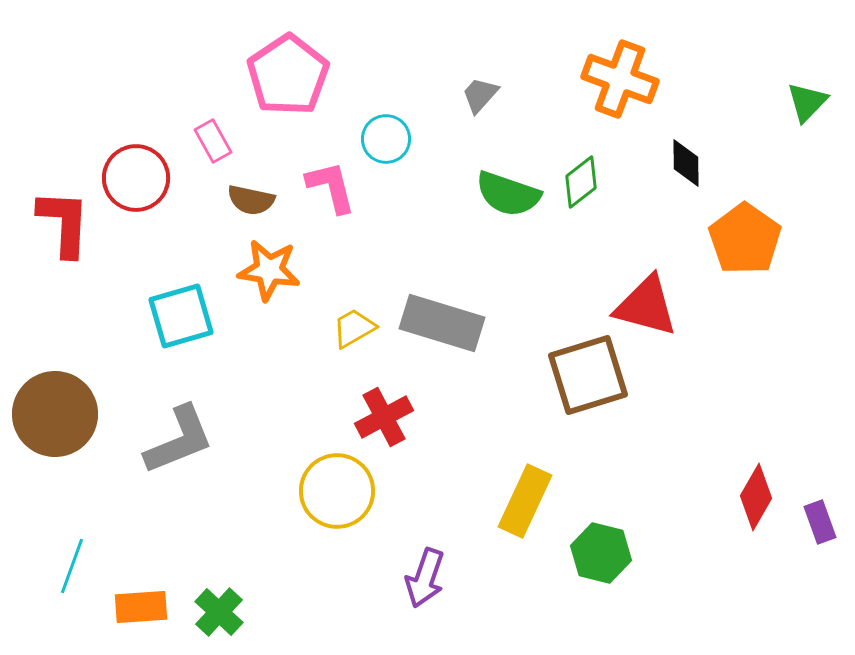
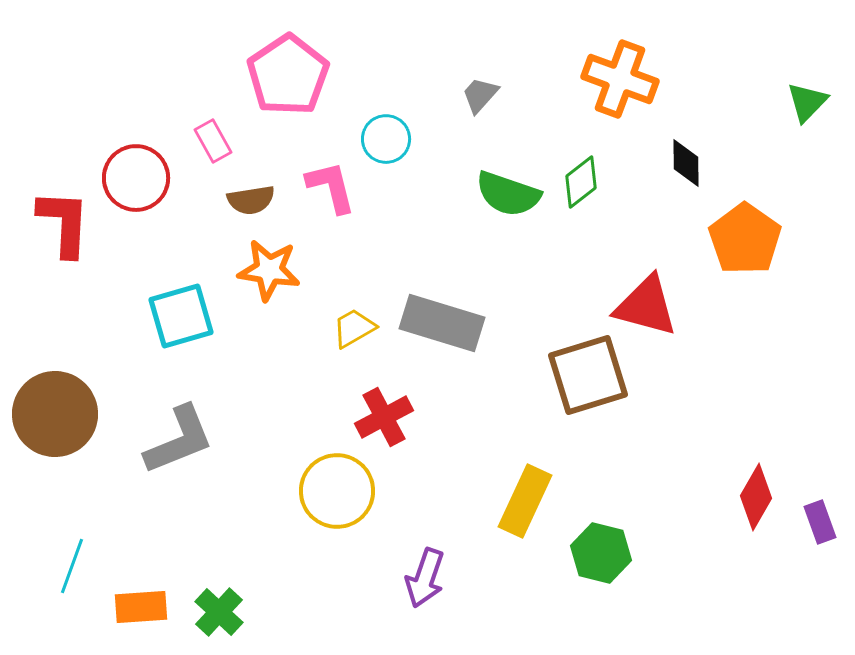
brown semicircle: rotated 21 degrees counterclockwise
